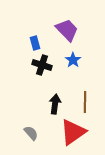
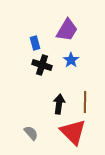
purple trapezoid: rotated 75 degrees clockwise
blue star: moved 2 px left
black arrow: moved 4 px right
red triangle: rotated 40 degrees counterclockwise
